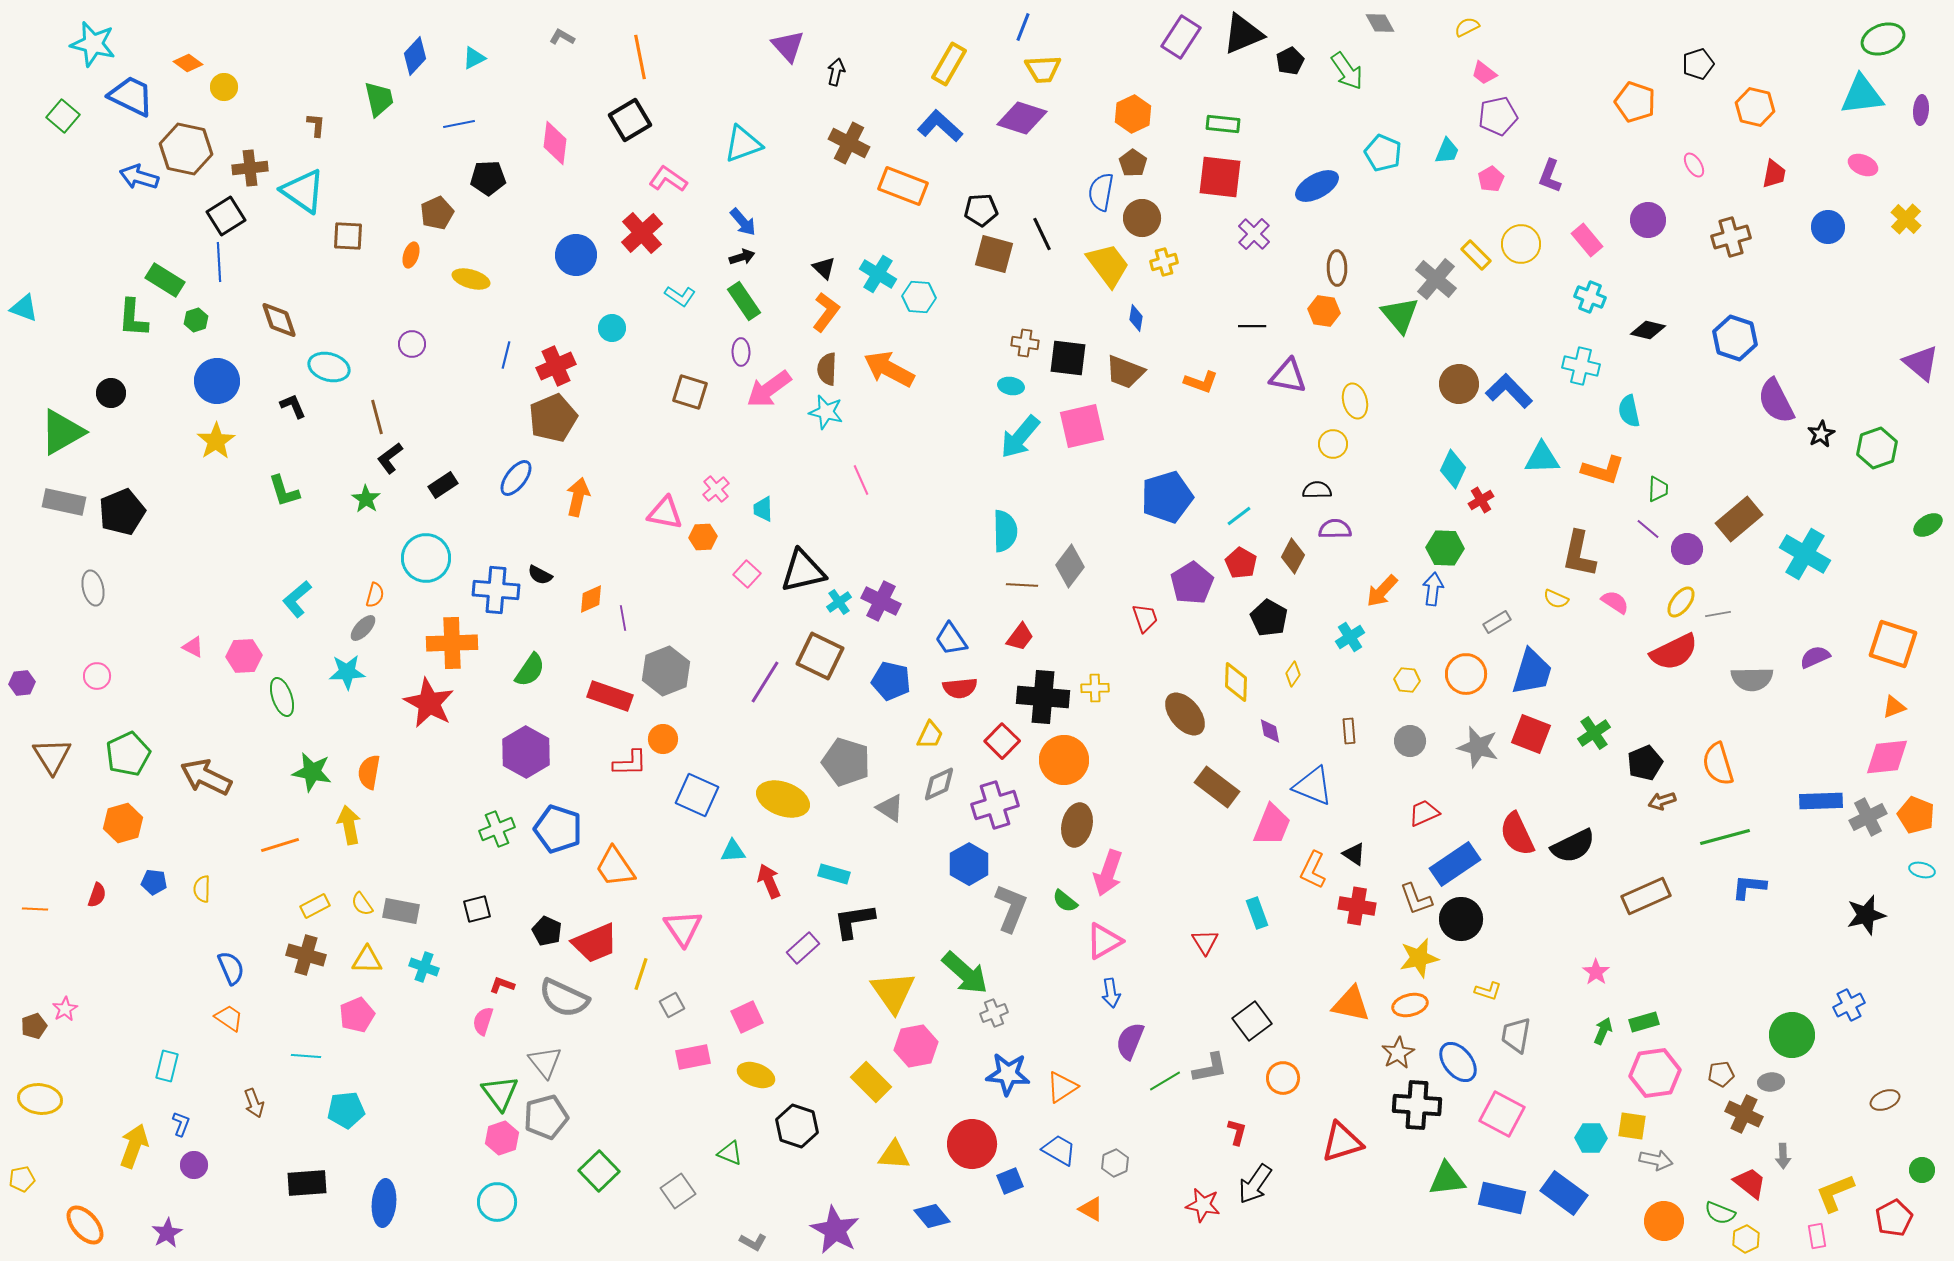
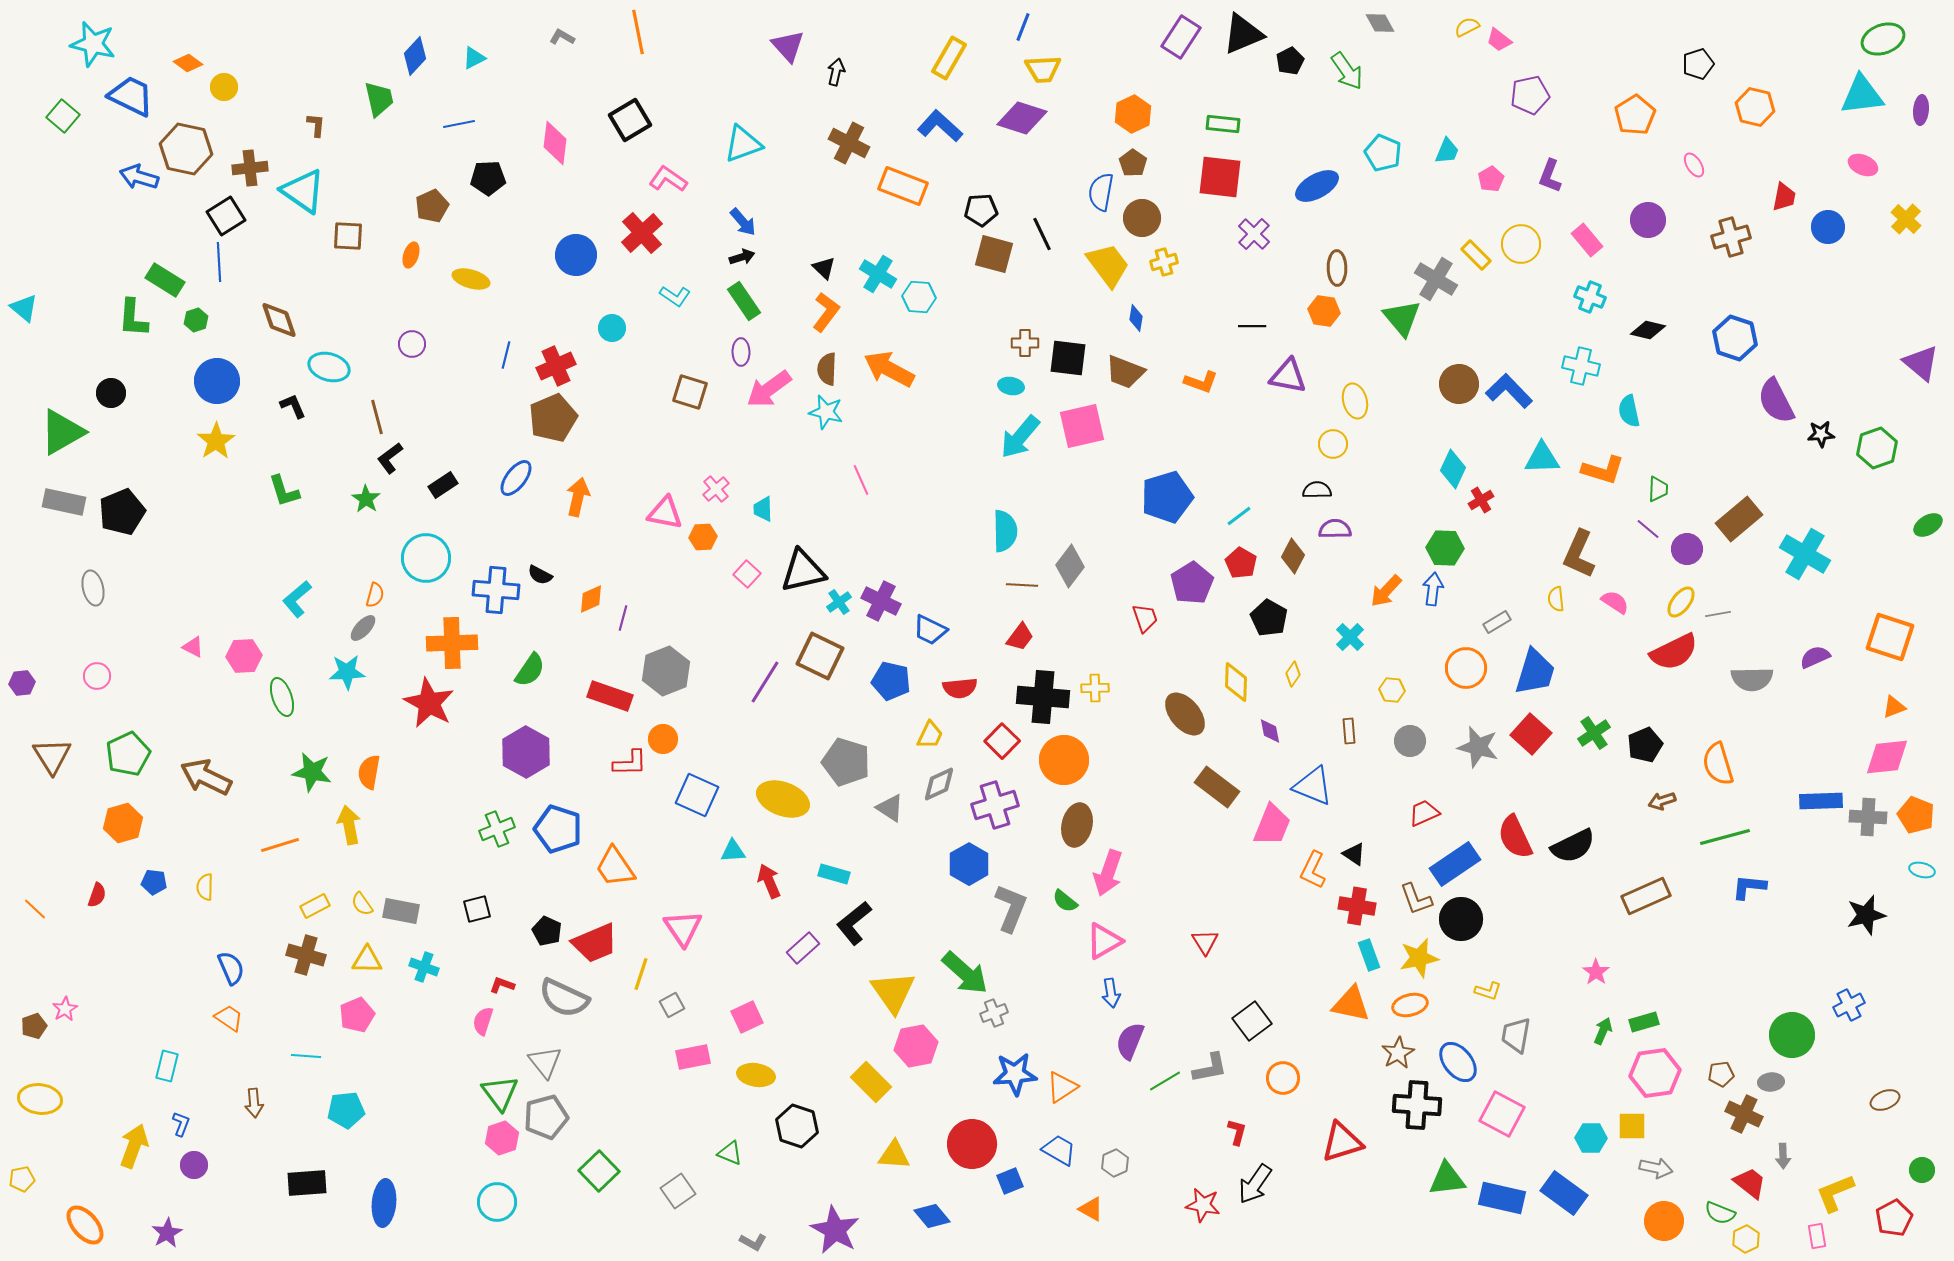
orange line at (640, 57): moved 2 px left, 25 px up
yellow rectangle at (949, 64): moved 6 px up
pink trapezoid at (1484, 73): moved 15 px right, 33 px up
orange pentagon at (1635, 102): moved 13 px down; rotated 21 degrees clockwise
purple pentagon at (1498, 116): moved 32 px right, 21 px up
red trapezoid at (1774, 174): moved 10 px right, 23 px down
brown pentagon at (437, 213): moved 5 px left, 7 px up
gray cross at (1436, 279): rotated 9 degrees counterclockwise
cyan L-shape at (680, 296): moved 5 px left
cyan triangle at (24, 308): rotated 20 degrees clockwise
green triangle at (1400, 315): moved 2 px right, 3 px down
brown cross at (1025, 343): rotated 8 degrees counterclockwise
black star at (1821, 434): rotated 24 degrees clockwise
brown L-shape at (1579, 554): rotated 12 degrees clockwise
orange arrow at (1382, 591): moved 4 px right
yellow semicircle at (1556, 599): rotated 60 degrees clockwise
purple line at (623, 618): rotated 25 degrees clockwise
cyan cross at (1350, 637): rotated 12 degrees counterclockwise
blue trapezoid at (951, 639): moved 21 px left, 9 px up; rotated 30 degrees counterclockwise
orange square at (1893, 644): moved 3 px left, 7 px up
blue trapezoid at (1532, 672): moved 3 px right
orange circle at (1466, 674): moved 6 px up
yellow hexagon at (1407, 680): moved 15 px left, 10 px down
red square at (1531, 734): rotated 21 degrees clockwise
black pentagon at (1645, 763): moved 18 px up
gray cross at (1868, 817): rotated 30 degrees clockwise
red semicircle at (1517, 834): moved 2 px left, 3 px down
yellow semicircle at (202, 889): moved 3 px right, 2 px up
orange line at (35, 909): rotated 40 degrees clockwise
cyan rectangle at (1257, 913): moved 112 px right, 42 px down
black L-shape at (854, 921): moved 2 px down; rotated 30 degrees counterclockwise
blue star at (1008, 1074): moved 7 px right; rotated 9 degrees counterclockwise
yellow ellipse at (756, 1075): rotated 12 degrees counterclockwise
brown arrow at (254, 1103): rotated 16 degrees clockwise
yellow square at (1632, 1126): rotated 8 degrees counterclockwise
gray arrow at (1656, 1160): moved 8 px down
